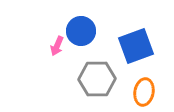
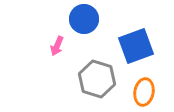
blue circle: moved 3 px right, 12 px up
gray hexagon: rotated 18 degrees clockwise
